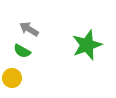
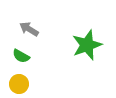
green semicircle: moved 1 px left, 5 px down
yellow circle: moved 7 px right, 6 px down
